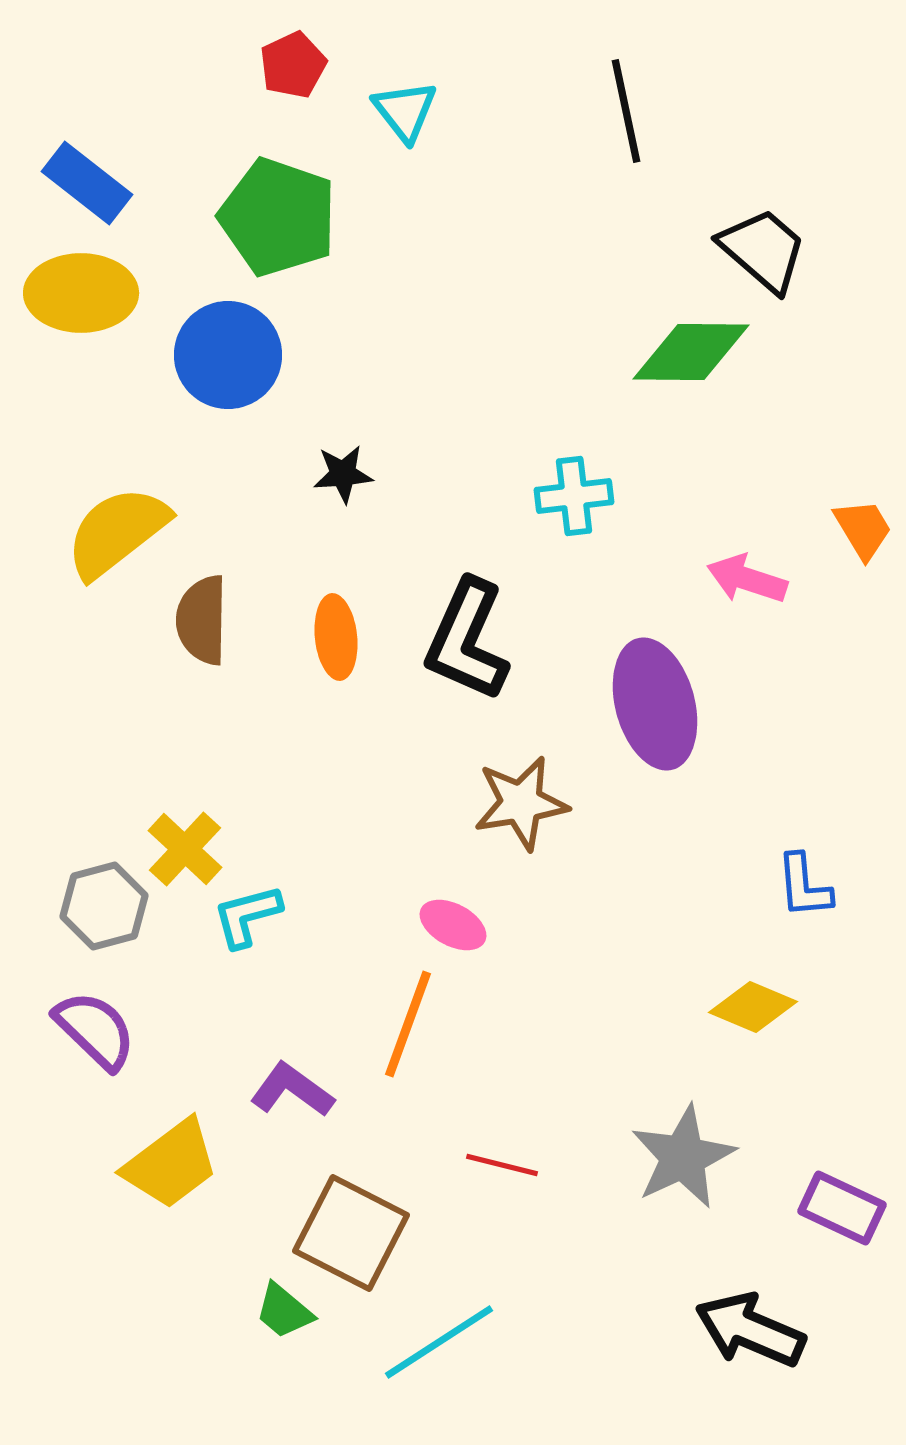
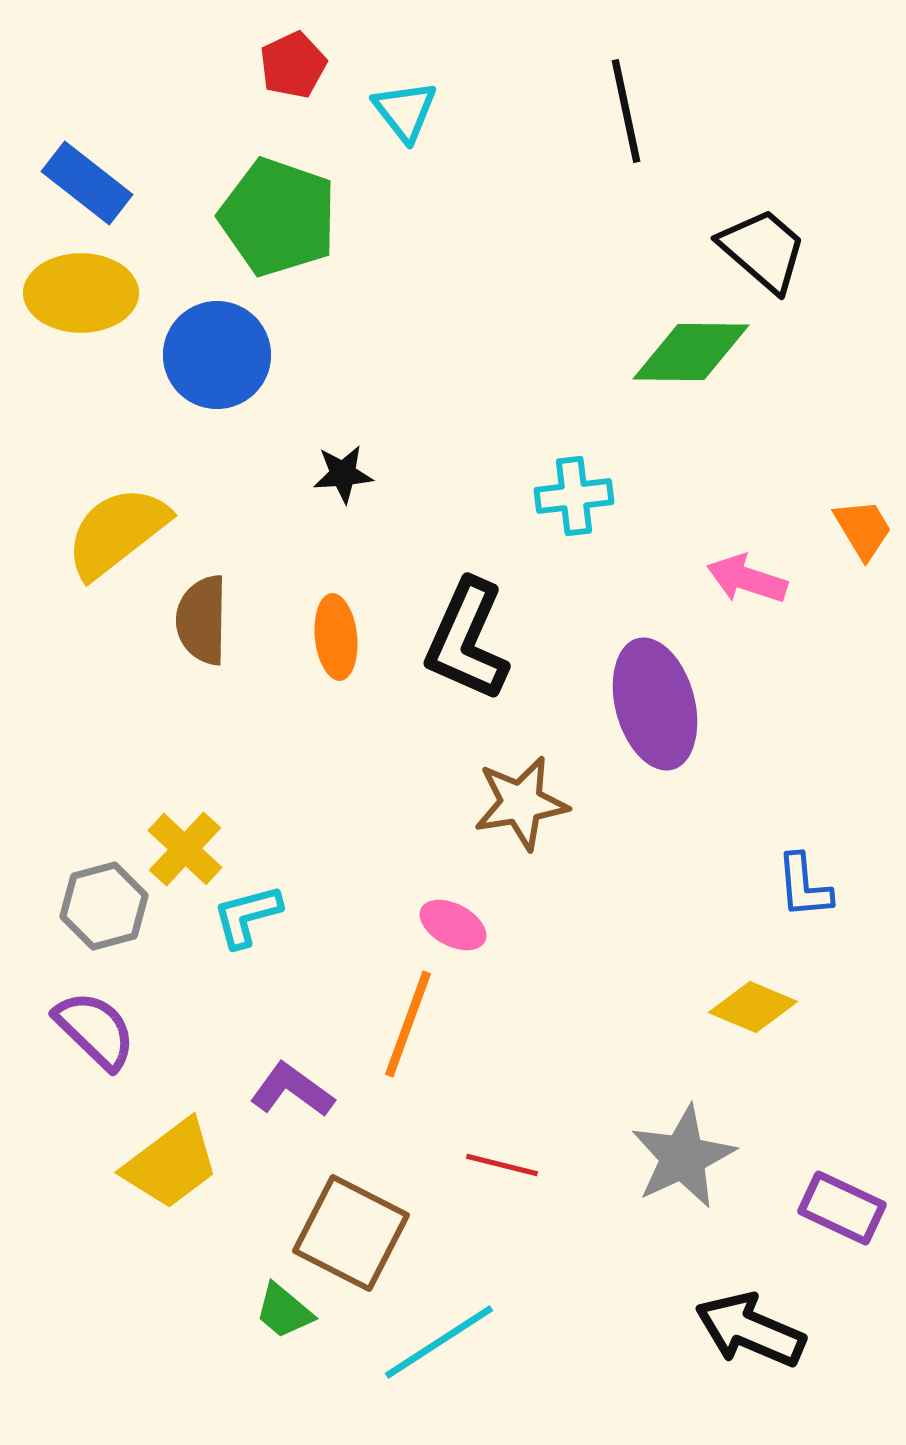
blue circle: moved 11 px left
